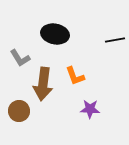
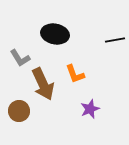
orange L-shape: moved 2 px up
brown arrow: rotated 32 degrees counterclockwise
purple star: rotated 24 degrees counterclockwise
